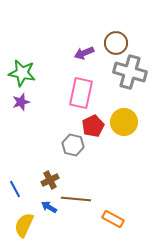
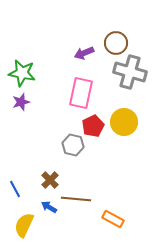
brown cross: rotated 18 degrees counterclockwise
